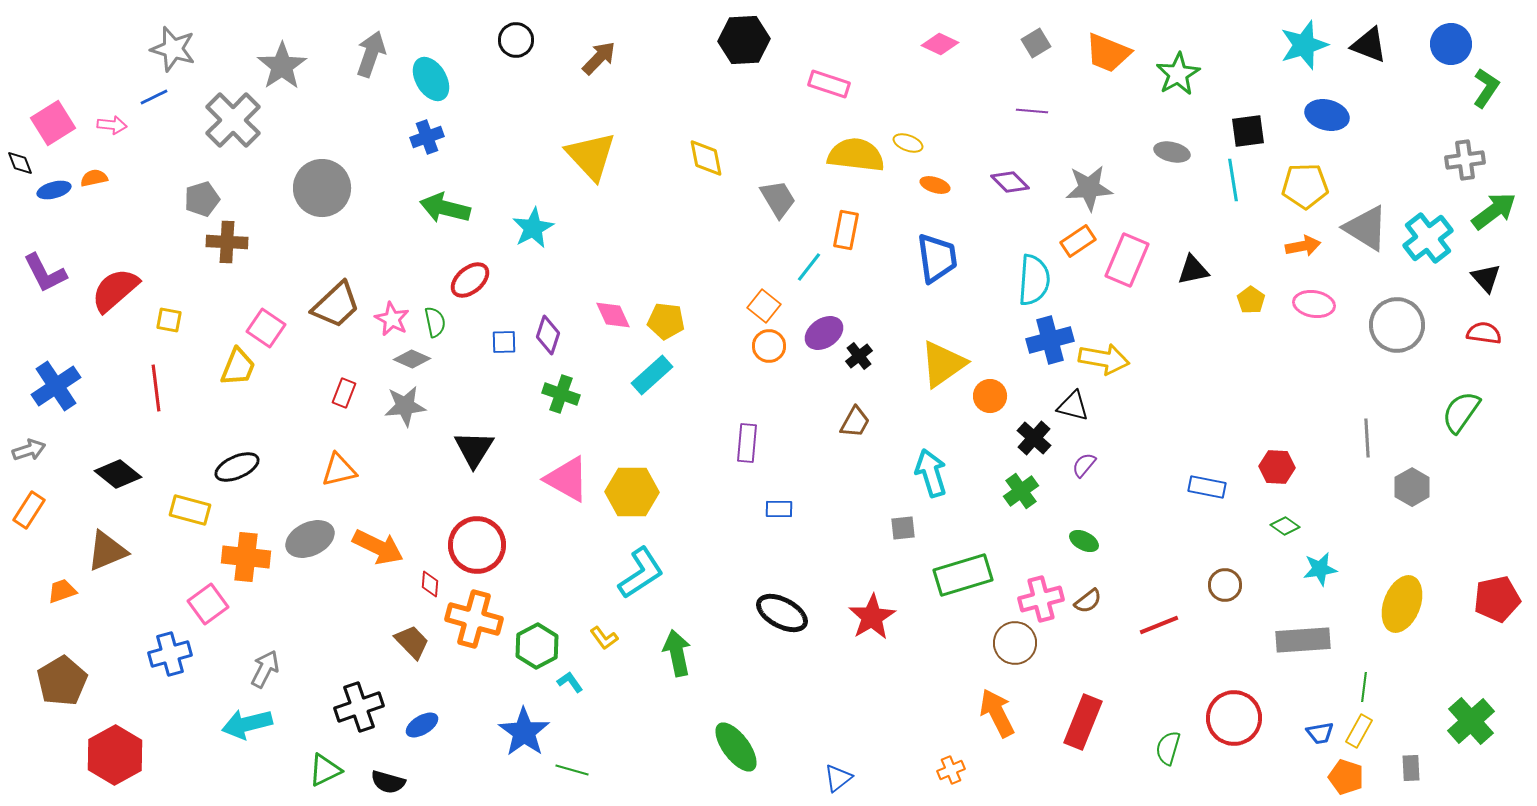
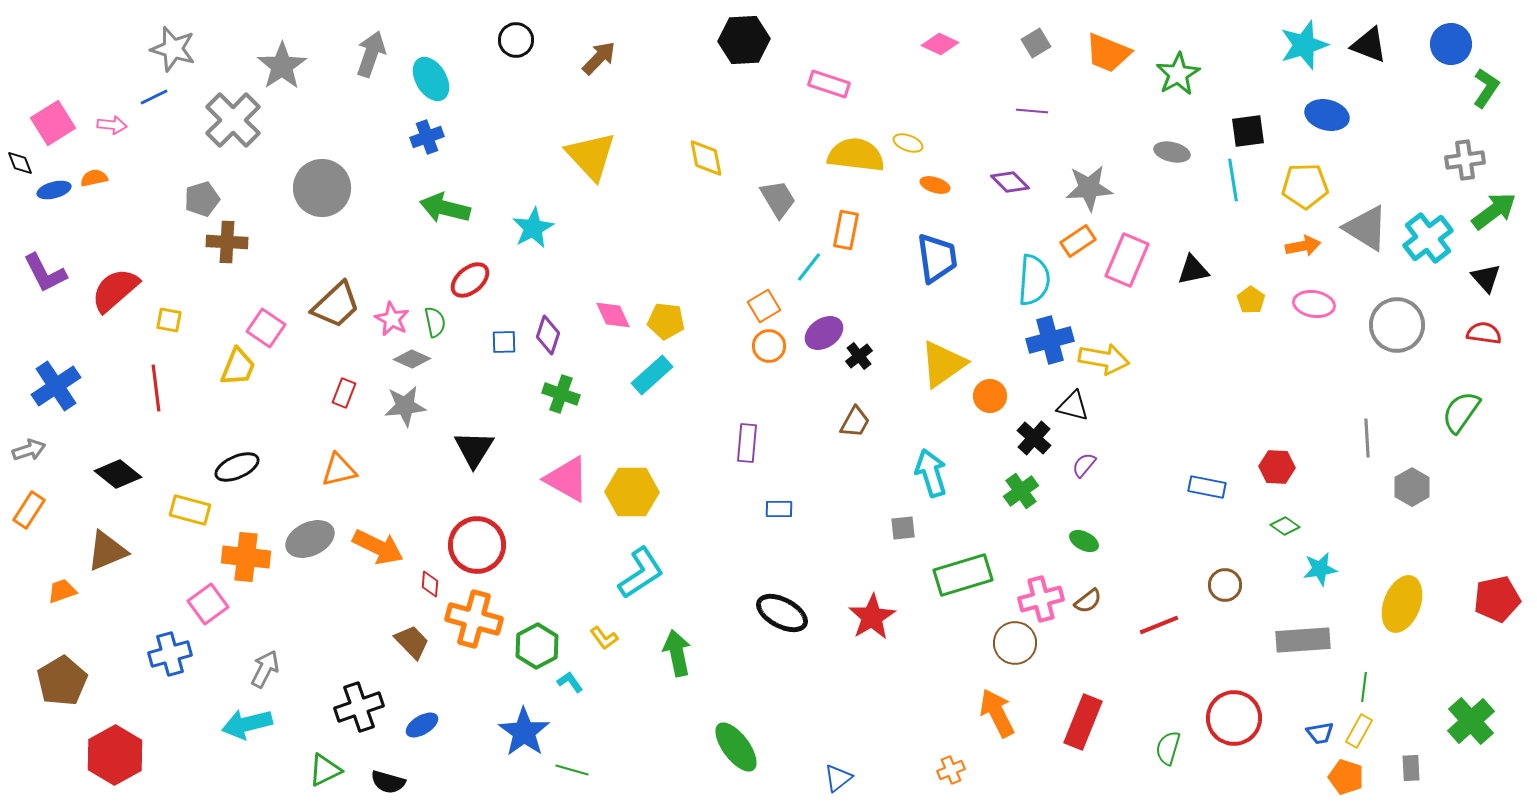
orange square at (764, 306): rotated 20 degrees clockwise
